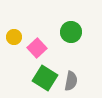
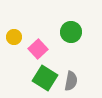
pink square: moved 1 px right, 1 px down
